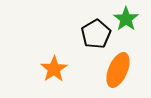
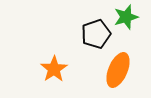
green star: moved 2 px up; rotated 20 degrees clockwise
black pentagon: rotated 12 degrees clockwise
